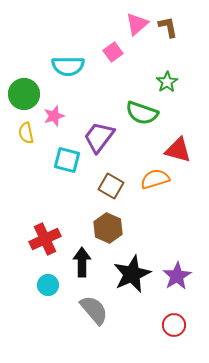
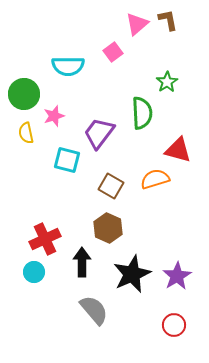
brown L-shape: moved 7 px up
green semicircle: rotated 112 degrees counterclockwise
purple trapezoid: moved 4 px up
cyan circle: moved 14 px left, 13 px up
